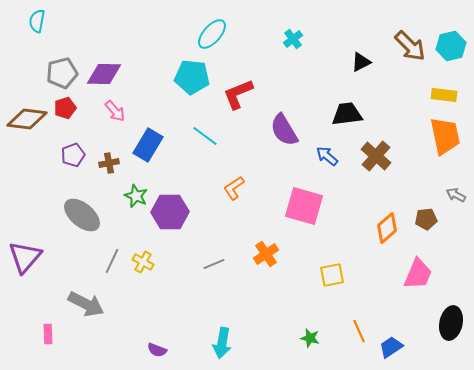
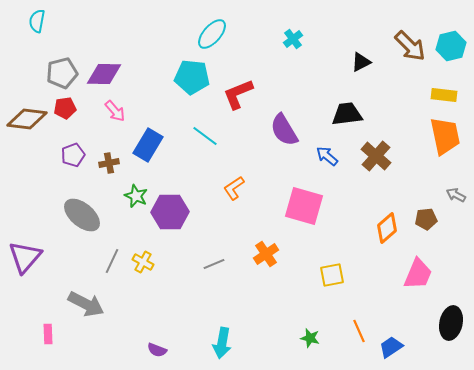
red pentagon at (65, 108): rotated 10 degrees clockwise
